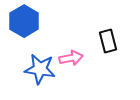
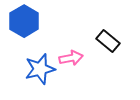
black rectangle: rotated 35 degrees counterclockwise
blue star: rotated 24 degrees counterclockwise
